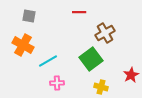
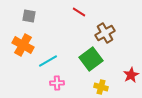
red line: rotated 32 degrees clockwise
